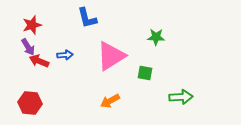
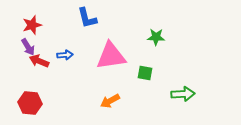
pink triangle: rotated 24 degrees clockwise
green arrow: moved 2 px right, 3 px up
